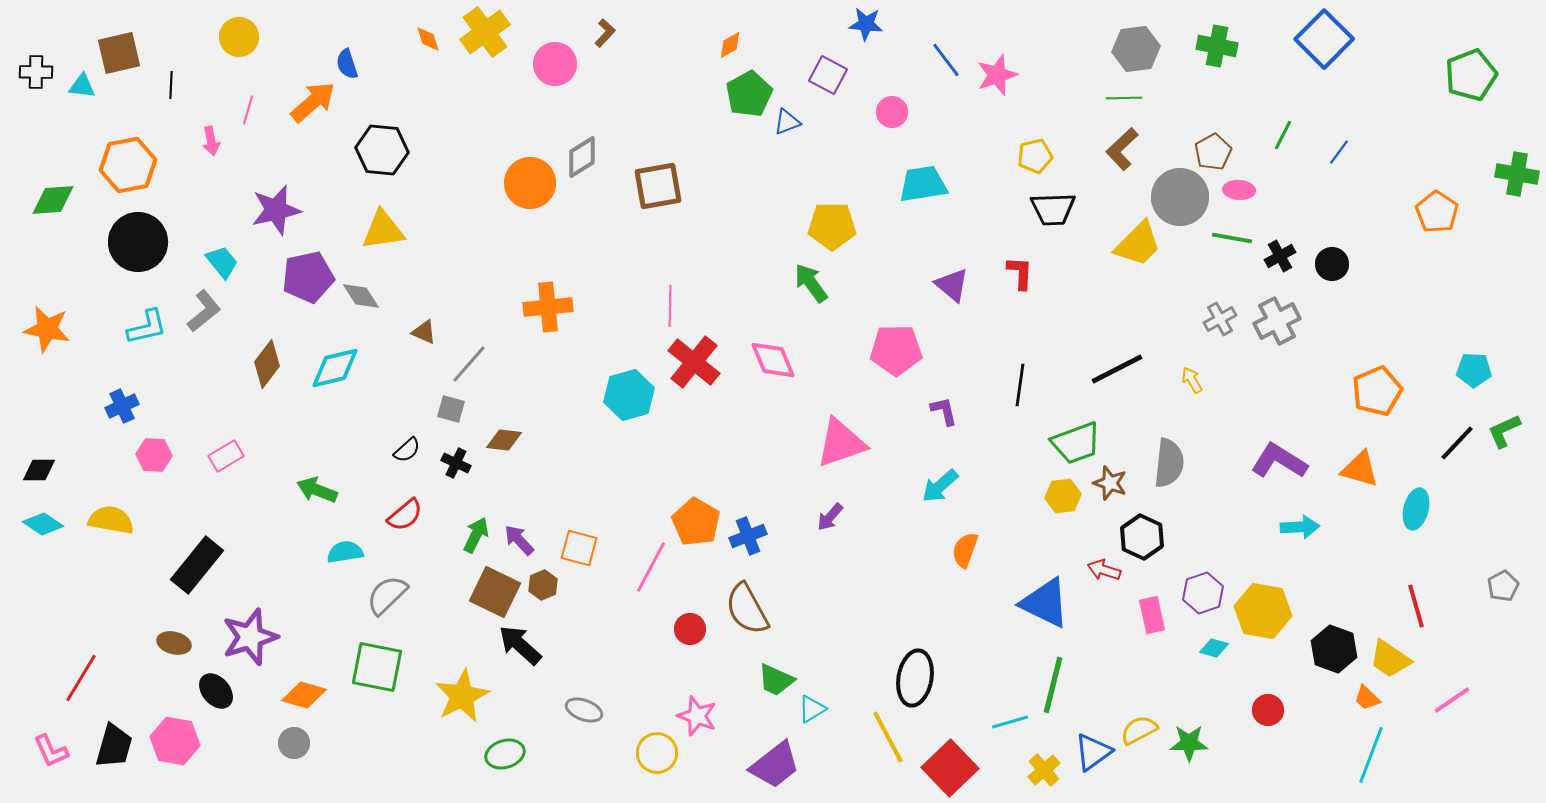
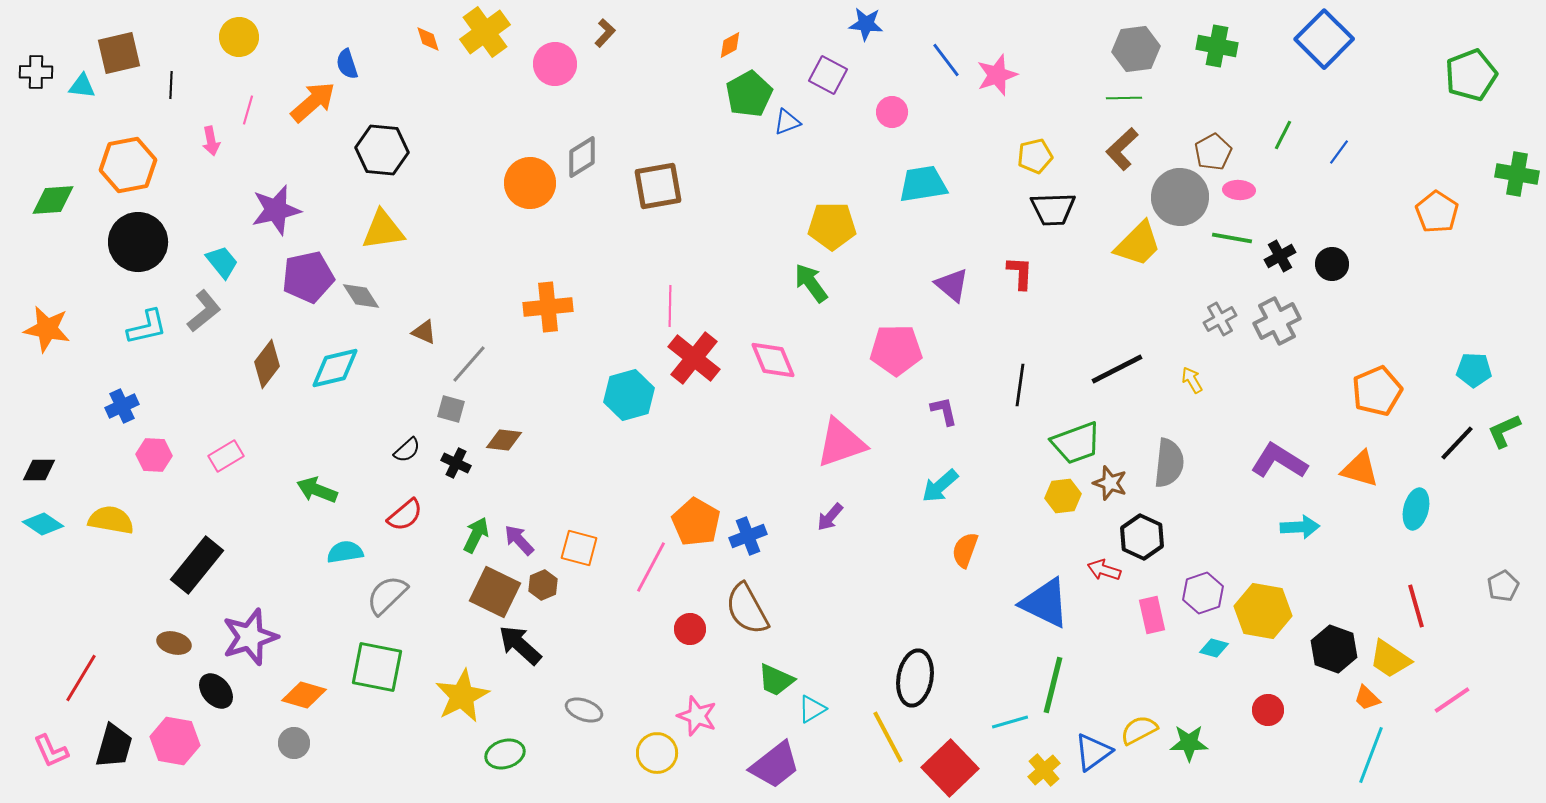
red cross at (694, 362): moved 4 px up
